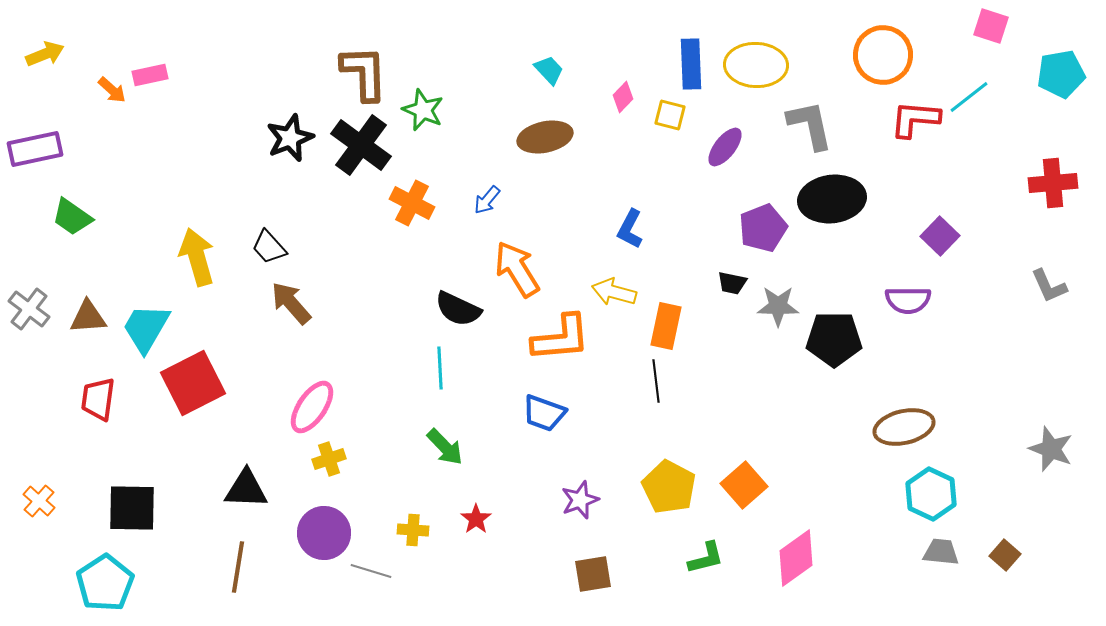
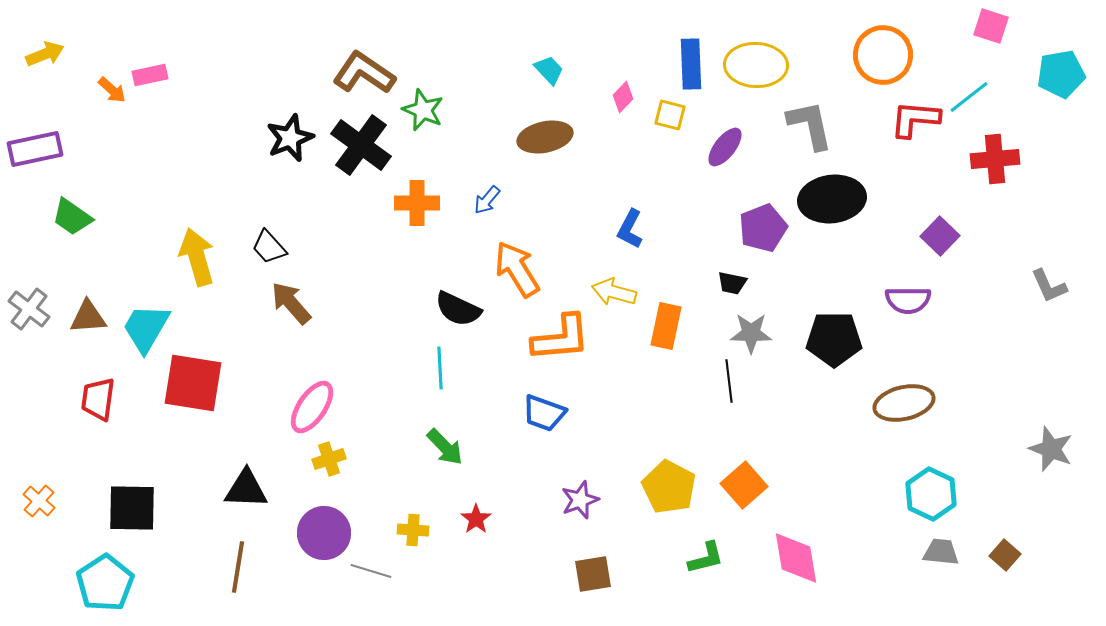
brown L-shape at (364, 73): rotated 54 degrees counterclockwise
red cross at (1053, 183): moved 58 px left, 24 px up
orange cross at (412, 203): moved 5 px right; rotated 27 degrees counterclockwise
gray star at (778, 306): moved 27 px left, 27 px down
black line at (656, 381): moved 73 px right
red square at (193, 383): rotated 36 degrees clockwise
brown ellipse at (904, 427): moved 24 px up
pink diamond at (796, 558): rotated 64 degrees counterclockwise
